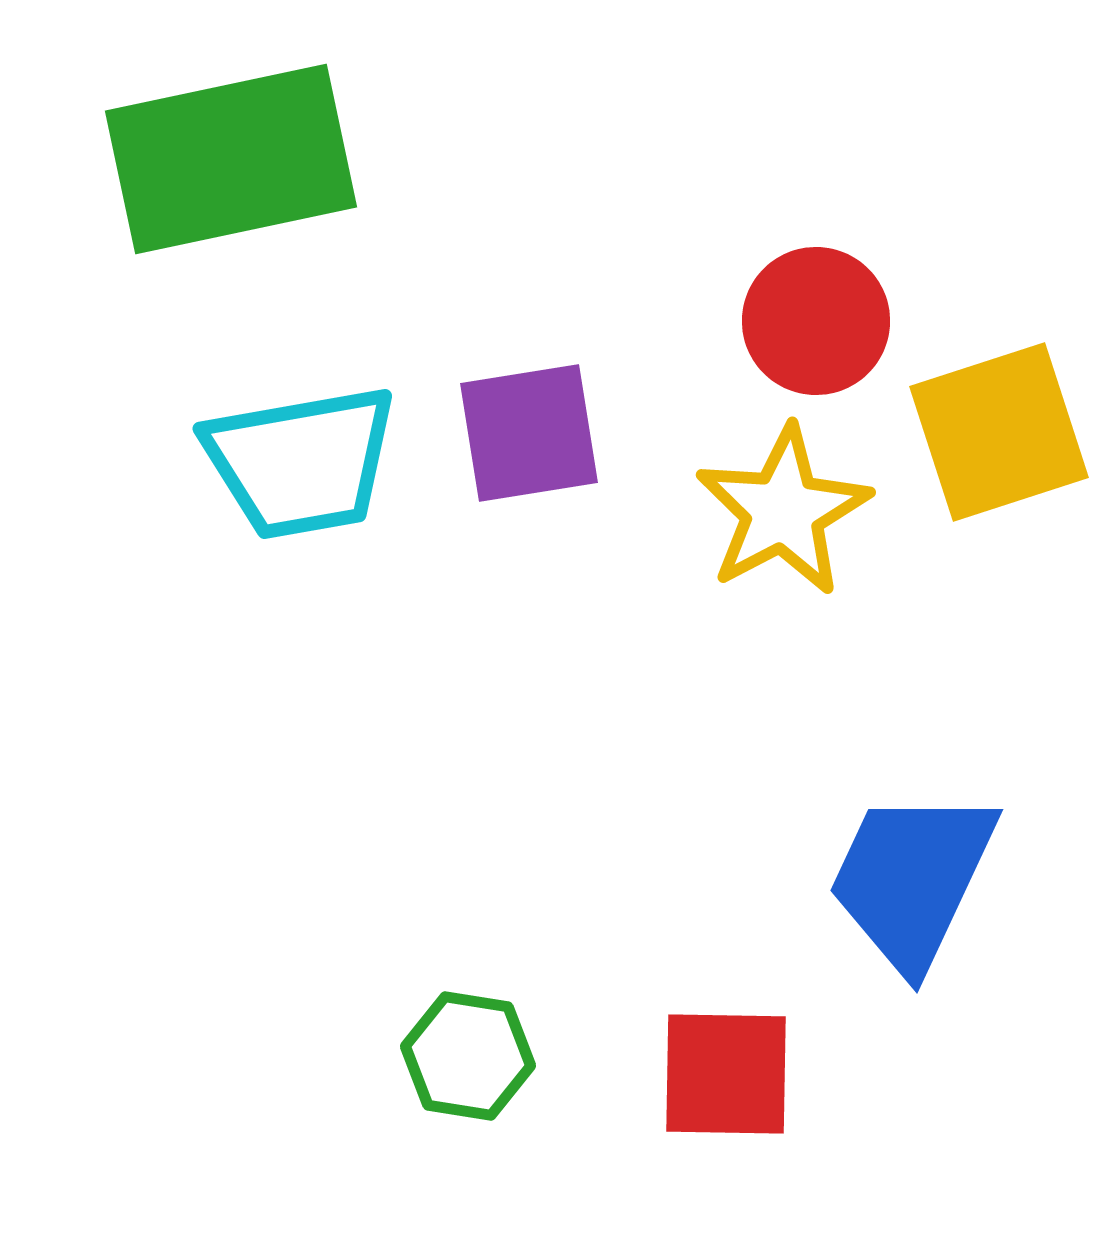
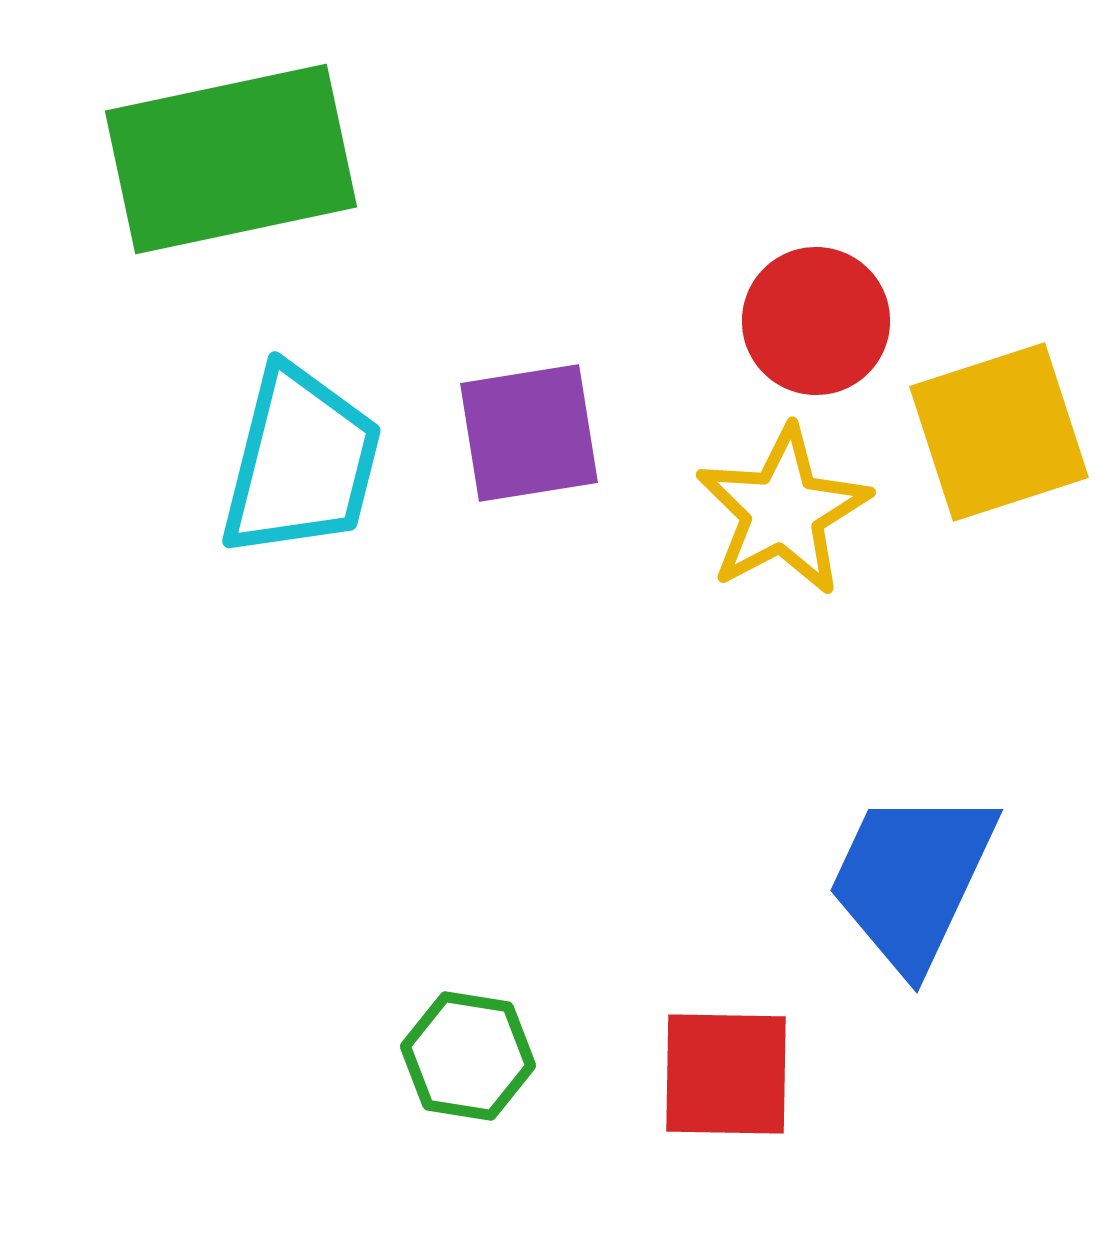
cyan trapezoid: rotated 66 degrees counterclockwise
